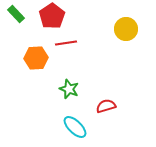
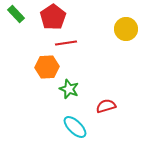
red pentagon: moved 1 px right, 1 px down
orange hexagon: moved 11 px right, 9 px down
